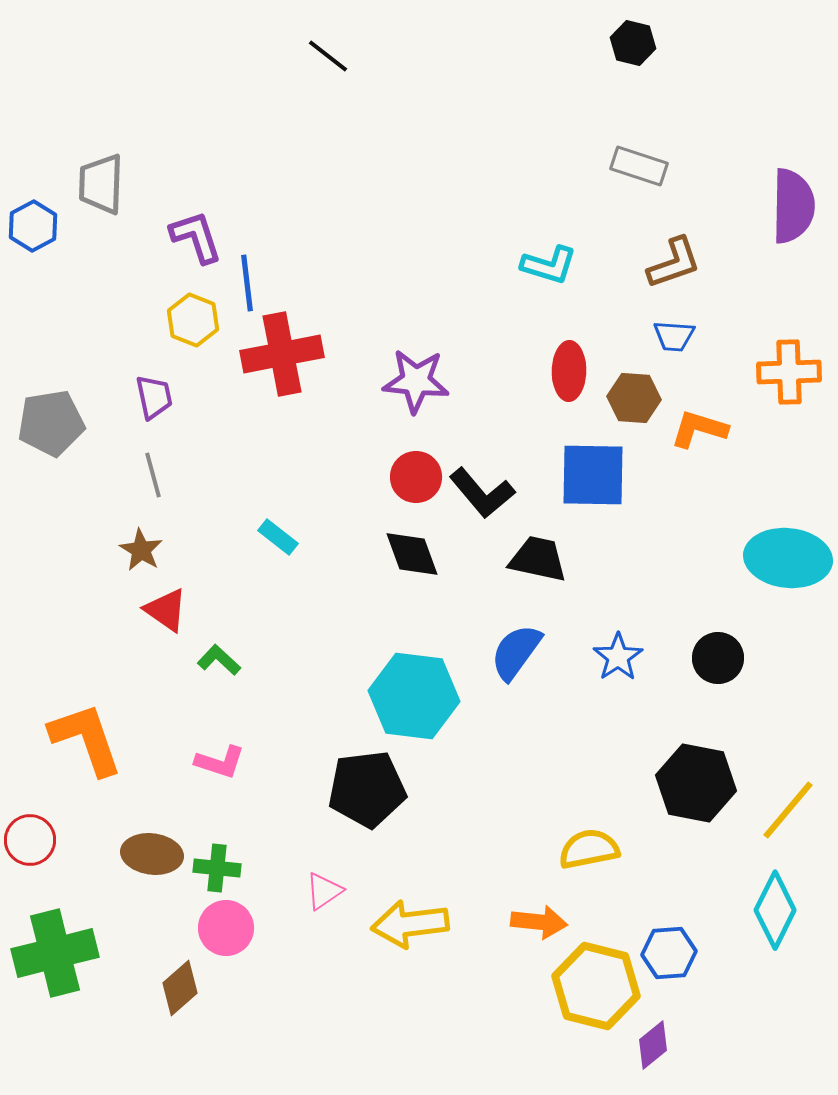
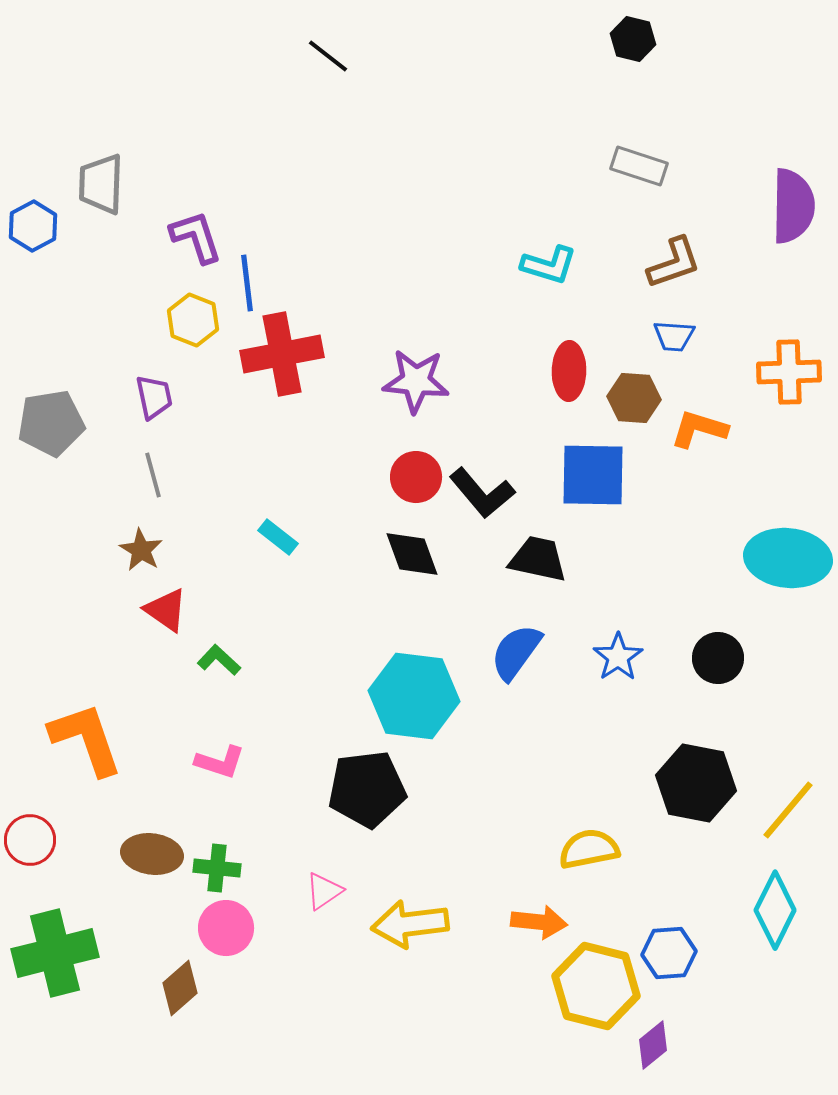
black hexagon at (633, 43): moved 4 px up
